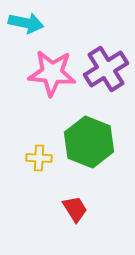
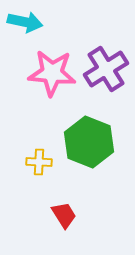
cyan arrow: moved 1 px left, 1 px up
yellow cross: moved 4 px down
red trapezoid: moved 11 px left, 6 px down
